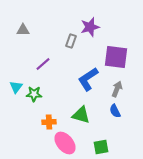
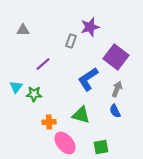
purple square: rotated 30 degrees clockwise
